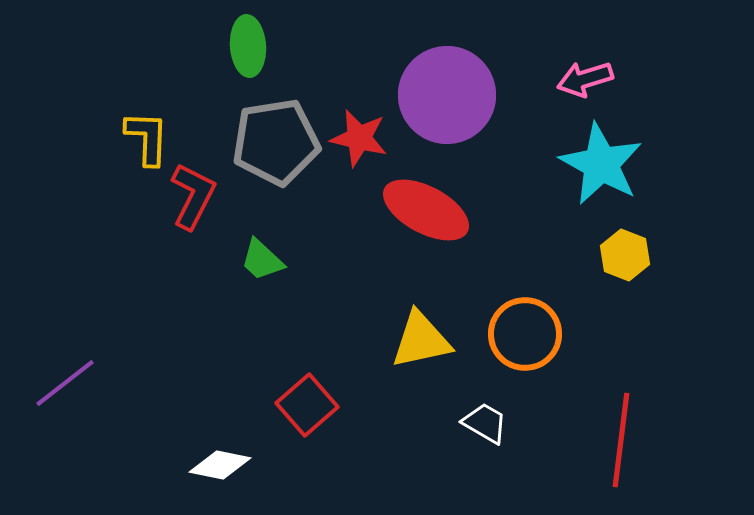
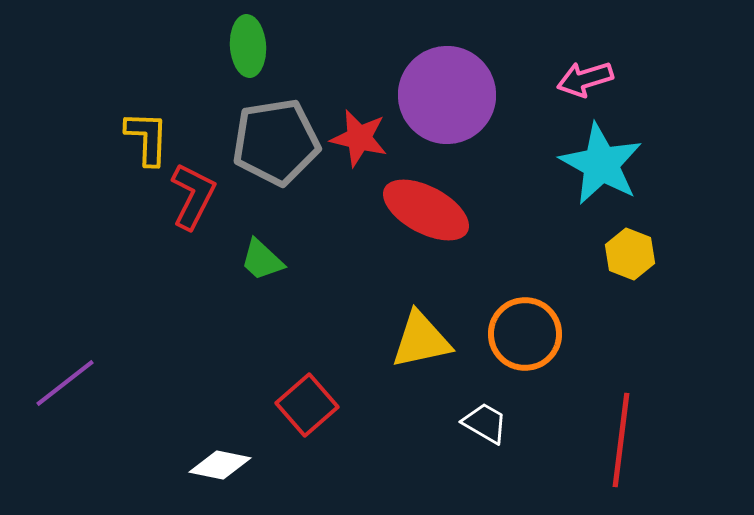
yellow hexagon: moved 5 px right, 1 px up
